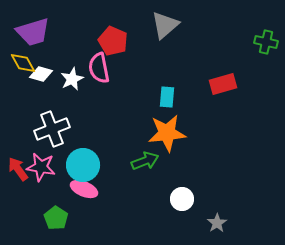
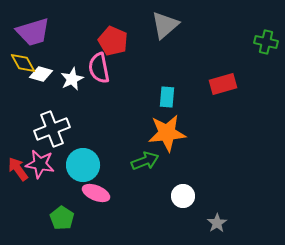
pink star: moved 1 px left, 3 px up
pink ellipse: moved 12 px right, 4 px down
white circle: moved 1 px right, 3 px up
green pentagon: moved 6 px right
